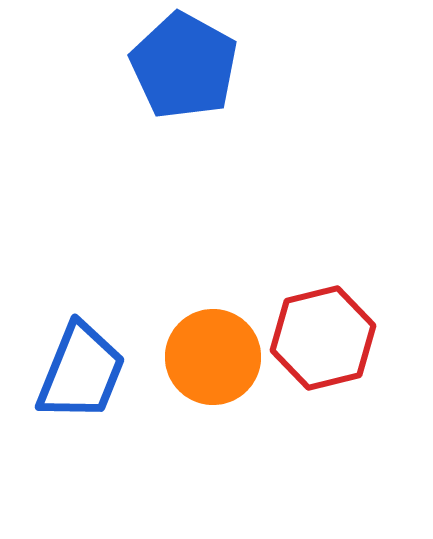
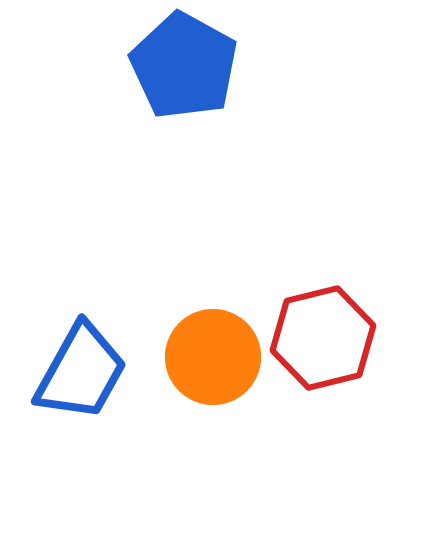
blue trapezoid: rotated 7 degrees clockwise
